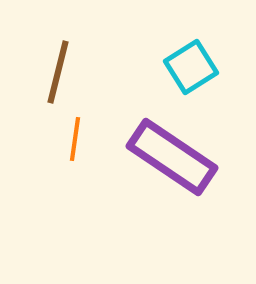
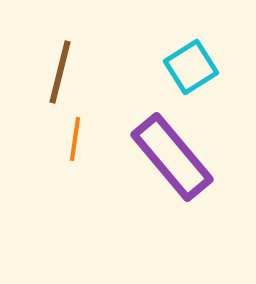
brown line: moved 2 px right
purple rectangle: rotated 16 degrees clockwise
